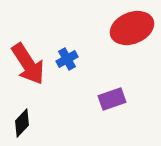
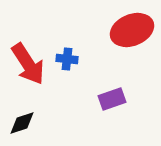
red ellipse: moved 2 px down
blue cross: rotated 35 degrees clockwise
black diamond: rotated 28 degrees clockwise
